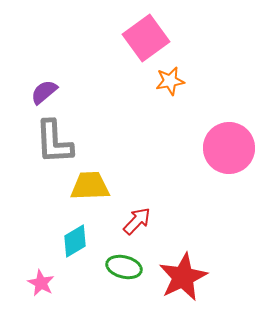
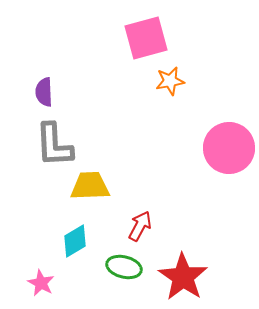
pink square: rotated 21 degrees clockwise
purple semicircle: rotated 52 degrees counterclockwise
gray L-shape: moved 3 px down
red arrow: moved 3 px right, 5 px down; rotated 16 degrees counterclockwise
red star: rotated 12 degrees counterclockwise
